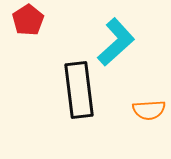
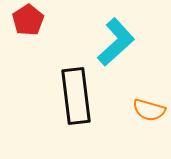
black rectangle: moved 3 px left, 6 px down
orange semicircle: rotated 20 degrees clockwise
